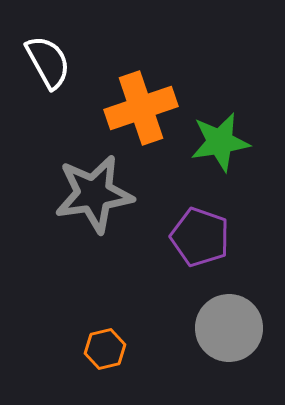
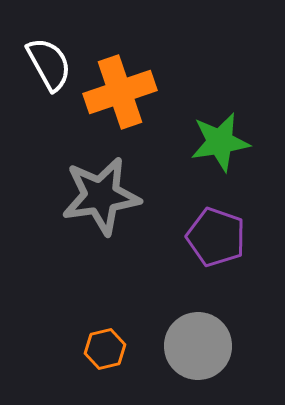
white semicircle: moved 1 px right, 2 px down
orange cross: moved 21 px left, 16 px up
gray star: moved 7 px right, 2 px down
purple pentagon: moved 16 px right
gray circle: moved 31 px left, 18 px down
